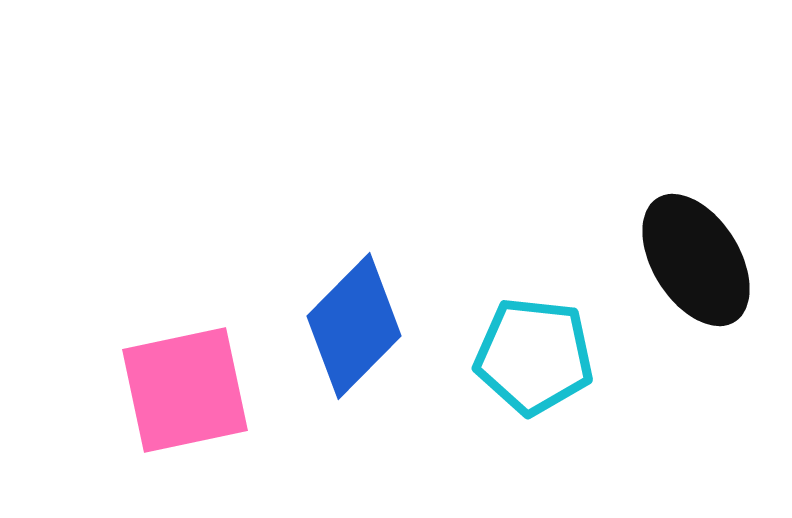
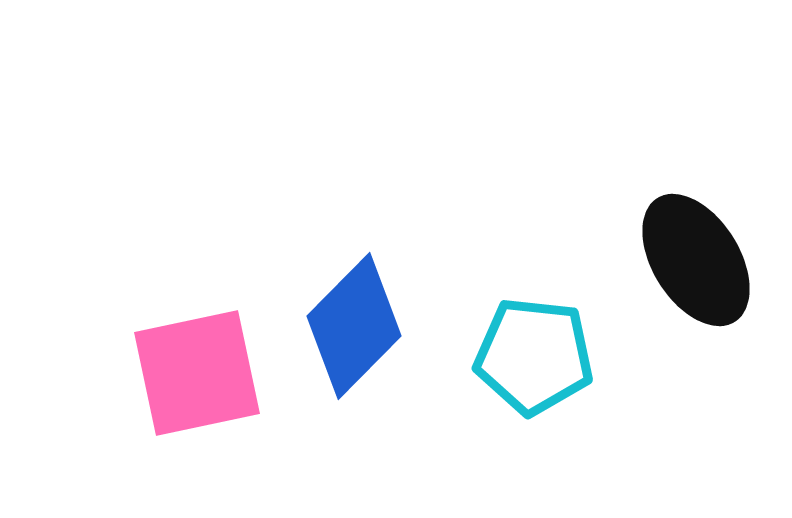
pink square: moved 12 px right, 17 px up
